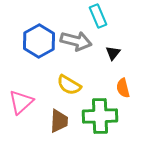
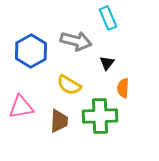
cyan rectangle: moved 10 px right, 2 px down
blue hexagon: moved 8 px left, 10 px down
black triangle: moved 6 px left, 10 px down
orange semicircle: rotated 18 degrees clockwise
pink triangle: moved 5 px down; rotated 32 degrees clockwise
